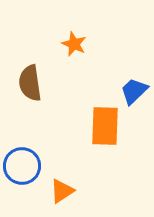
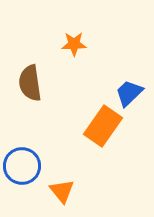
orange star: rotated 25 degrees counterclockwise
blue trapezoid: moved 5 px left, 2 px down
orange rectangle: moved 2 px left; rotated 33 degrees clockwise
orange triangle: rotated 36 degrees counterclockwise
